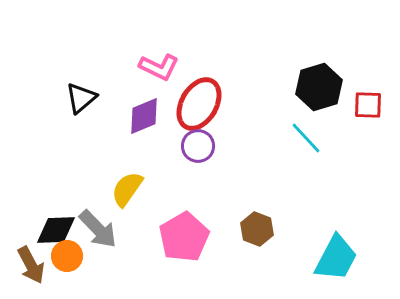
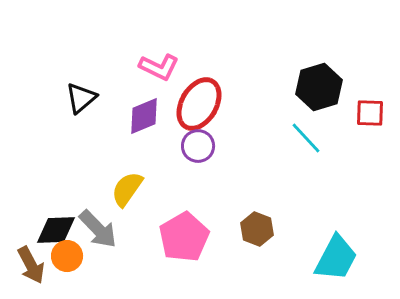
red square: moved 2 px right, 8 px down
